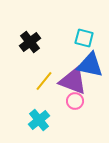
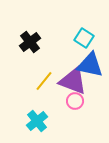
cyan square: rotated 18 degrees clockwise
cyan cross: moved 2 px left, 1 px down
